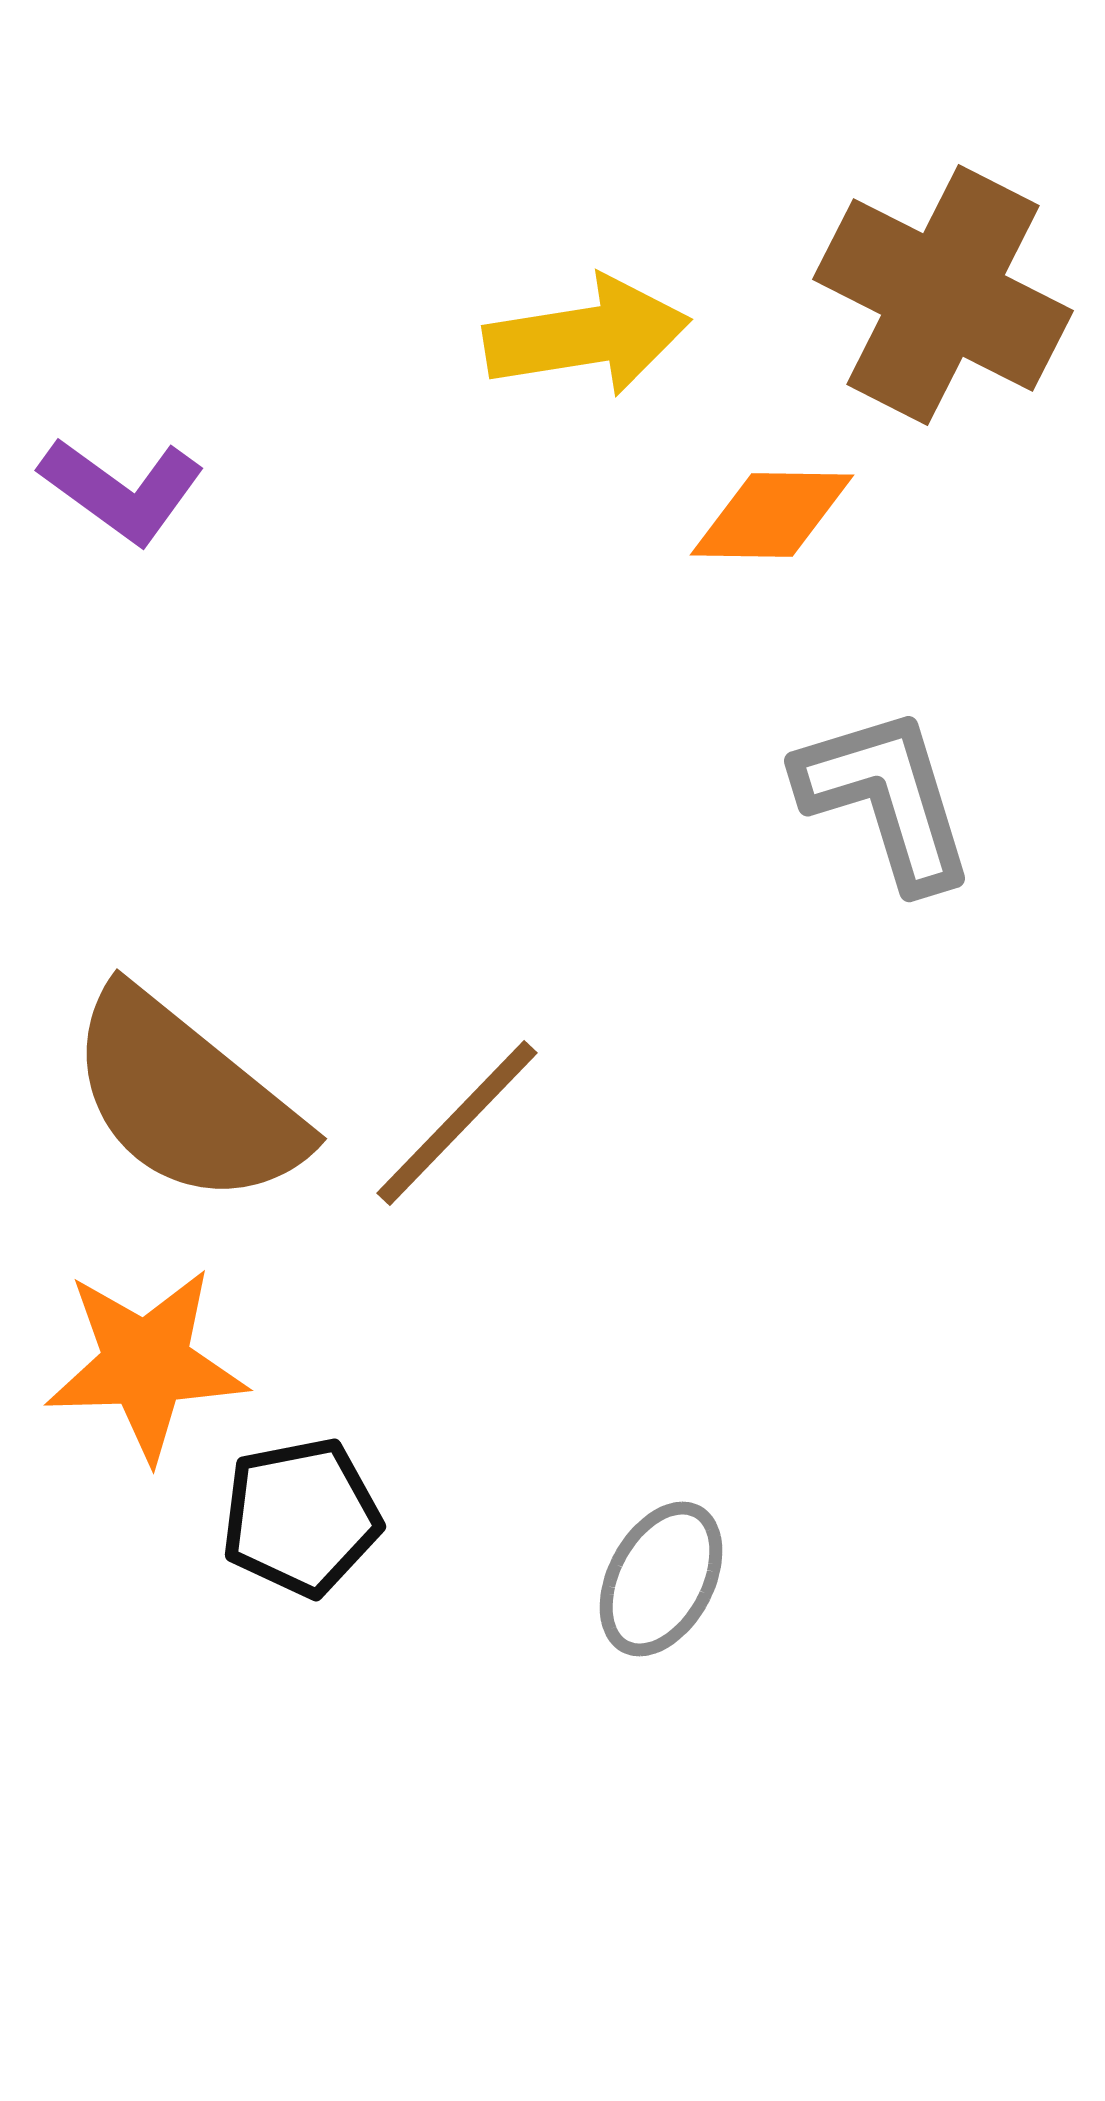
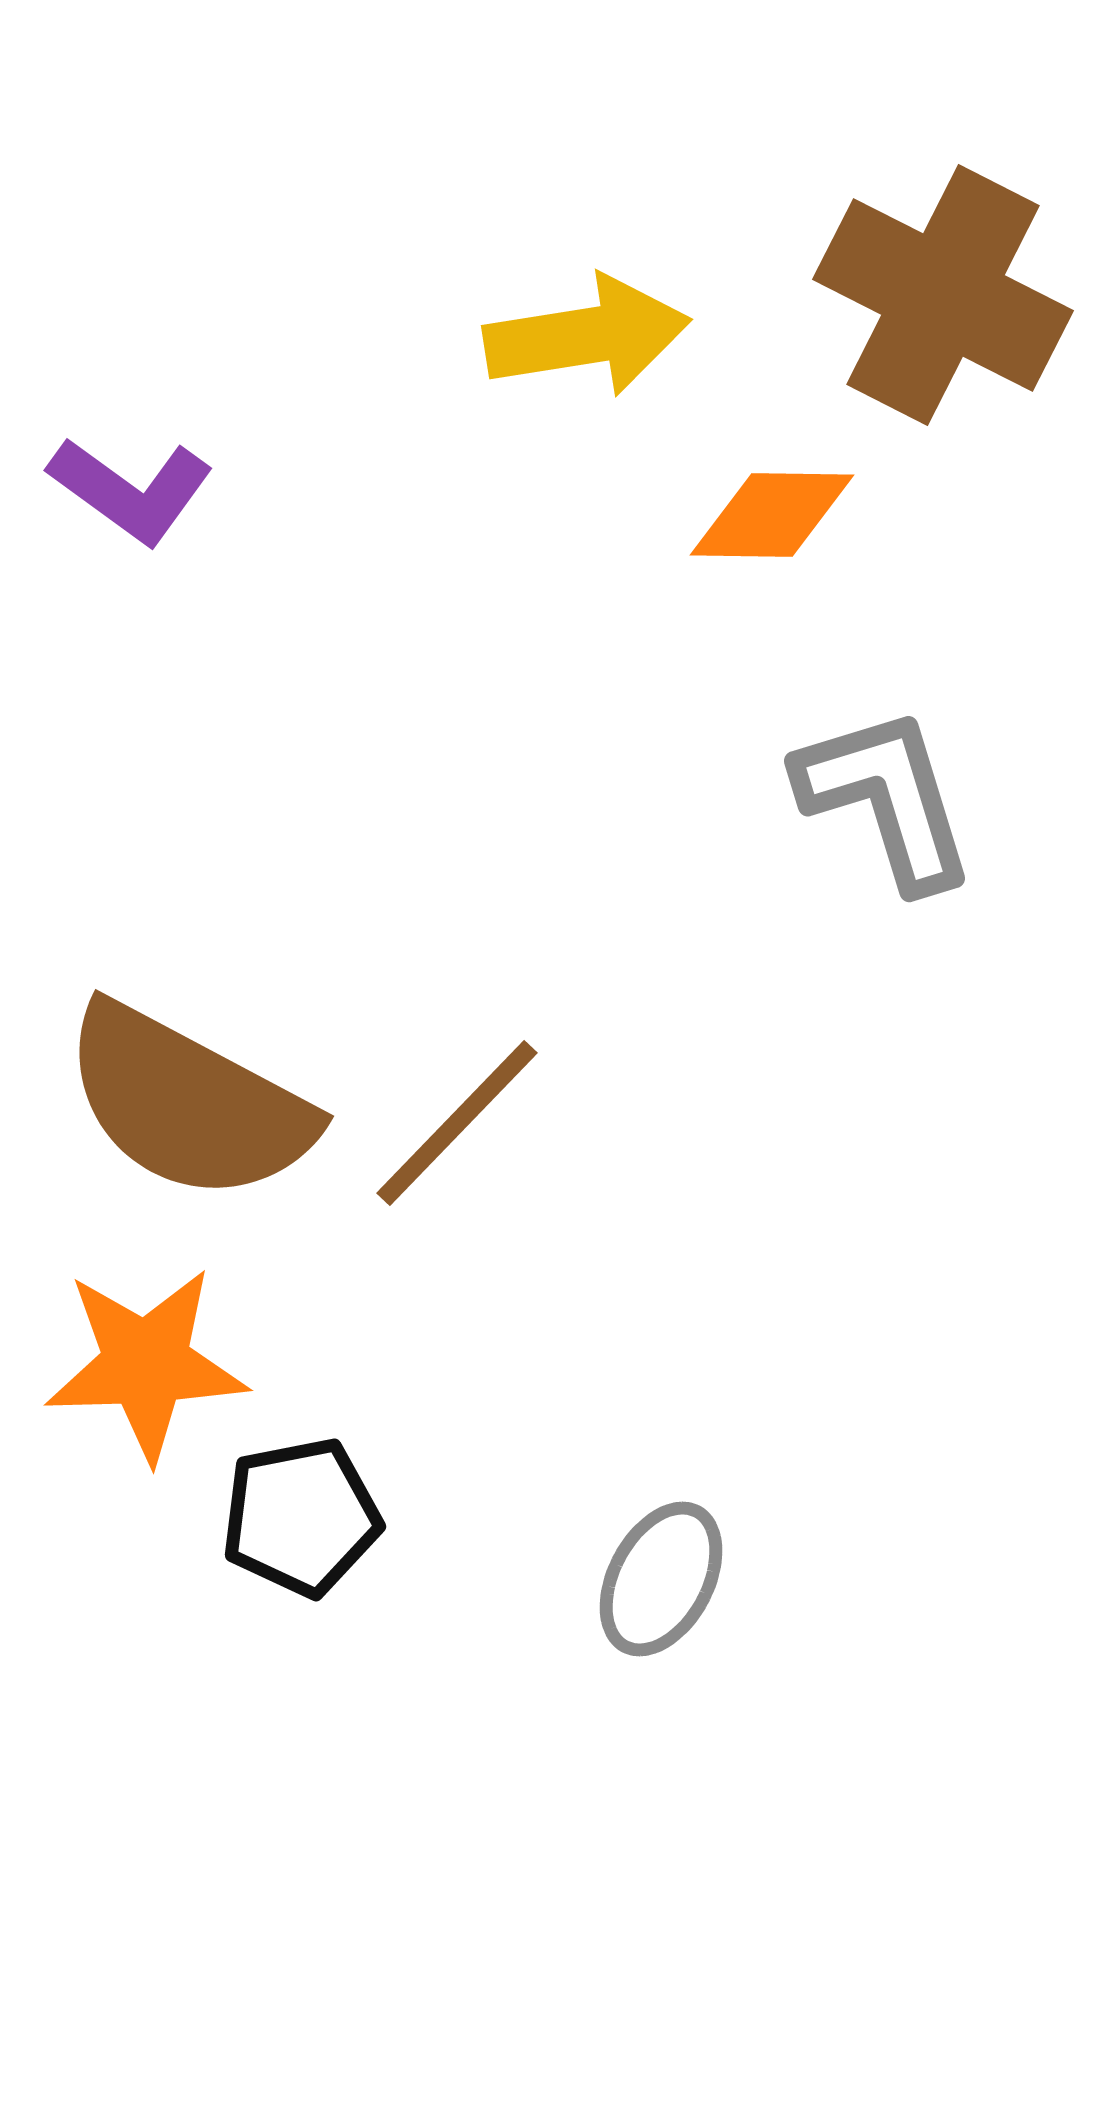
purple L-shape: moved 9 px right
brown semicircle: moved 2 px right, 5 px down; rotated 11 degrees counterclockwise
